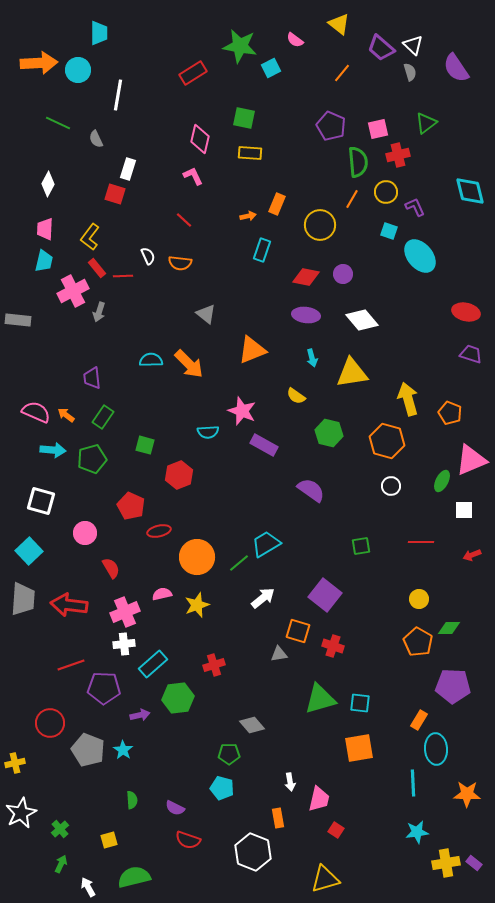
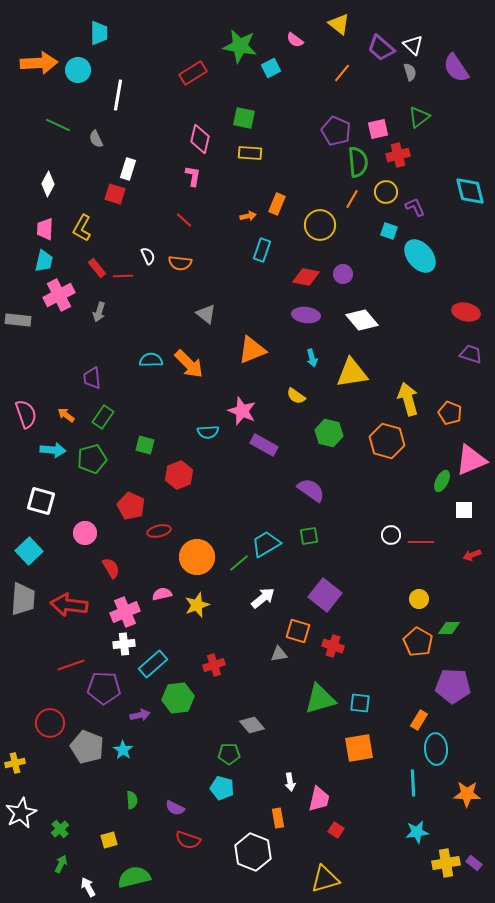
green line at (58, 123): moved 2 px down
green triangle at (426, 123): moved 7 px left, 6 px up
purple pentagon at (331, 126): moved 5 px right, 5 px down
pink L-shape at (193, 176): rotated 35 degrees clockwise
yellow L-shape at (90, 237): moved 8 px left, 9 px up; rotated 8 degrees counterclockwise
pink cross at (73, 291): moved 14 px left, 4 px down
pink semicircle at (36, 412): moved 10 px left, 2 px down; rotated 48 degrees clockwise
white circle at (391, 486): moved 49 px down
green square at (361, 546): moved 52 px left, 10 px up
gray pentagon at (88, 750): moved 1 px left, 3 px up
